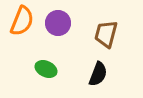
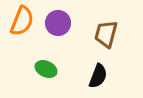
black semicircle: moved 2 px down
